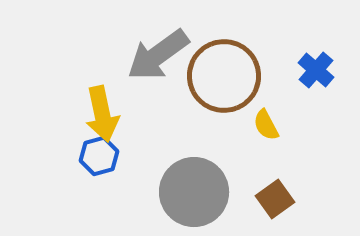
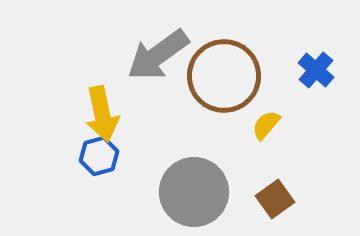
yellow semicircle: rotated 68 degrees clockwise
